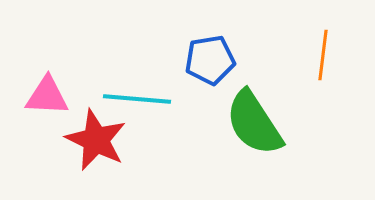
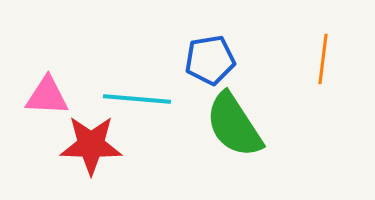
orange line: moved 4 px down
green semicircle: moved 20 px left, 2 px down
red star: moved 5 px left, 5 px down; rotated 24 degrees counterclockwise
